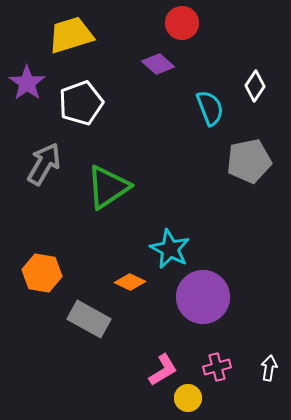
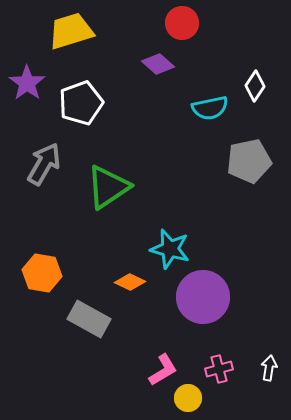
yellow trapezoid: moved 4 px up
cyan semicircle: rotated 99 degrees clockwise
cyan star: rotated 12 degrees counterclockwise
pink cross: moved 2 px right, 2 px down
